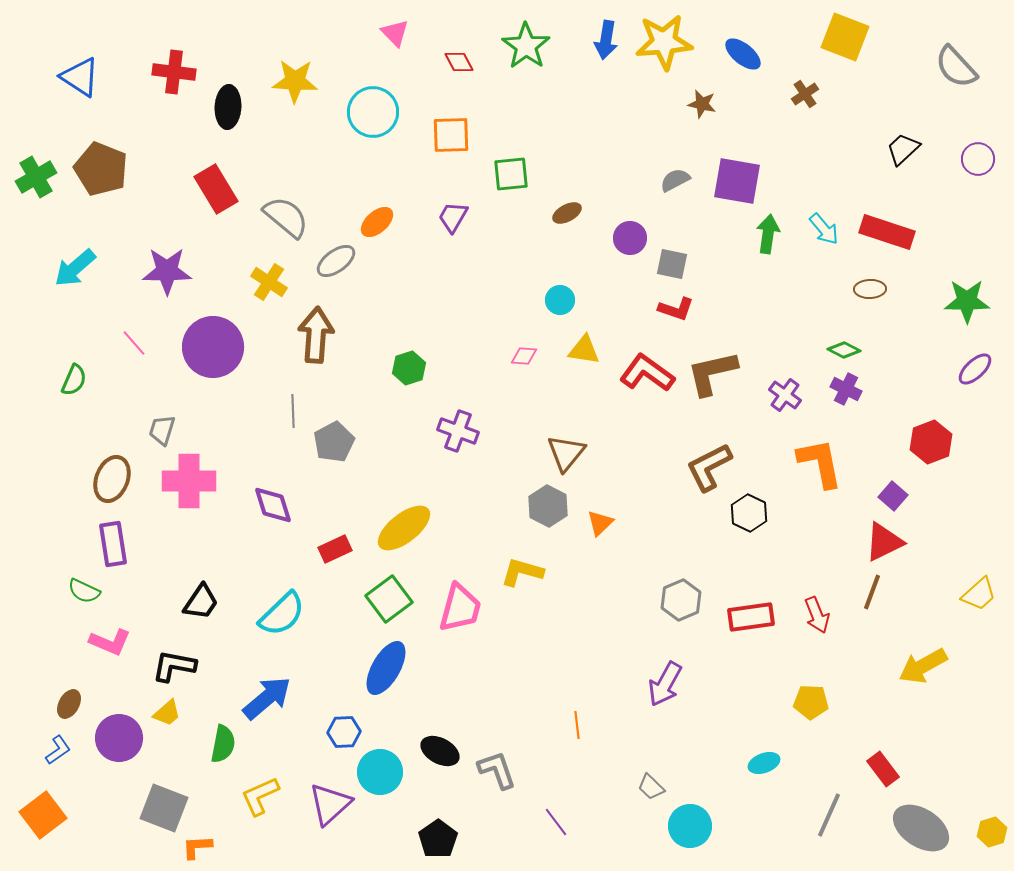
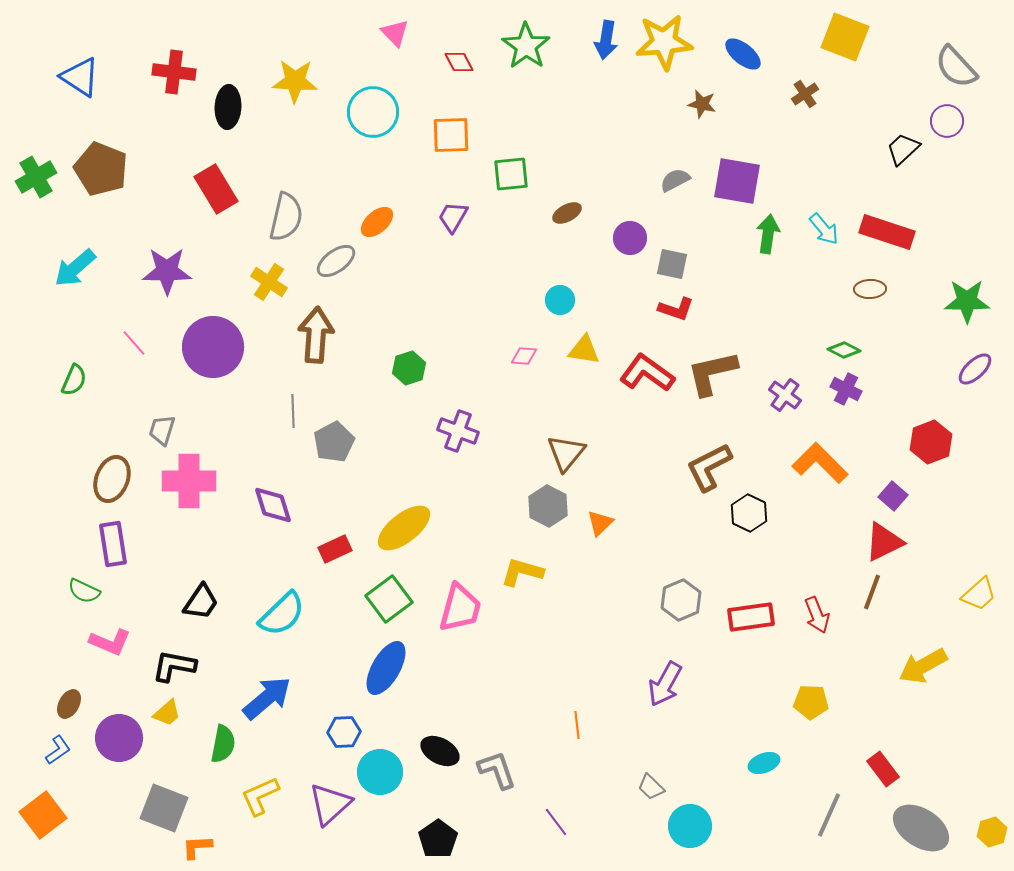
purple circle at (978, 159): moved 31 px left, 38 px up
gray semicircle at (286, 217): rotated 63 degrees clockwise
orange L-shape at (820, 463): rotated 34 degrees counterclockwise
